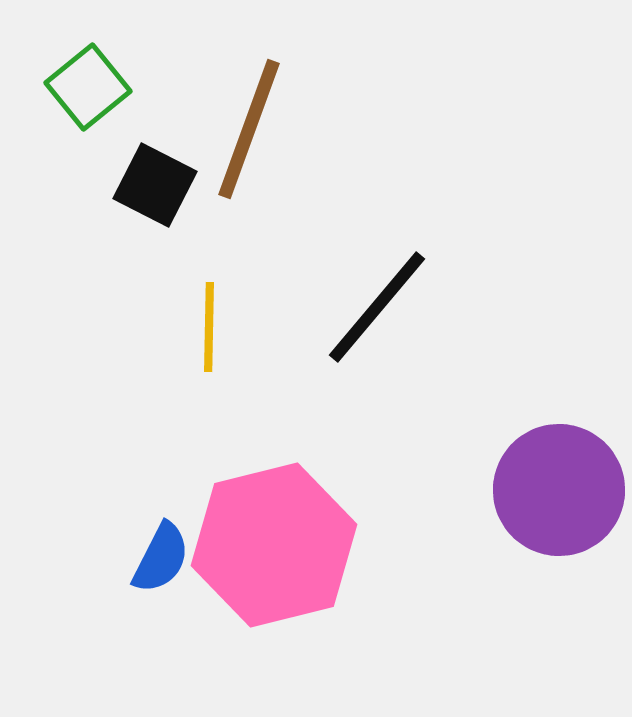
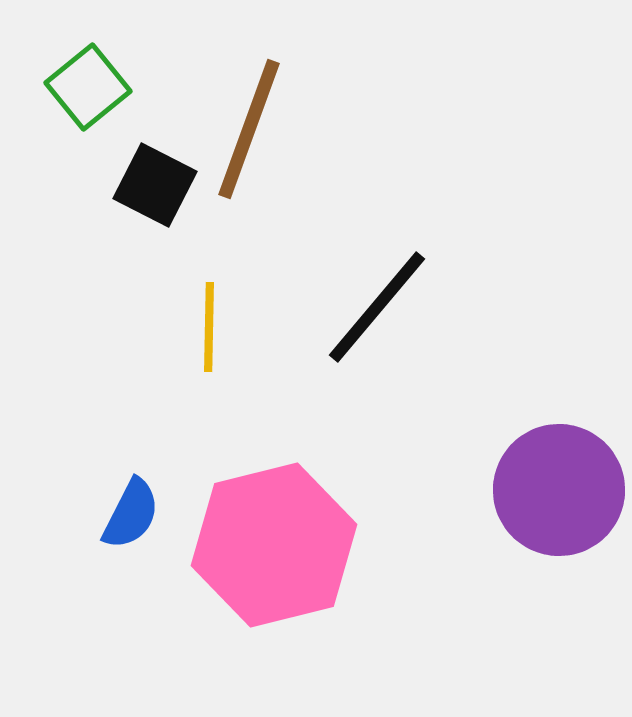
blue semicircle: moved 30 px left, 44 px up
